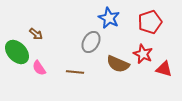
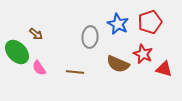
blue star: moved 9 px right, 6 px down
gray ellipse: moved 1 px left, 5 px up; rotated 25 degrees counterclockwise
